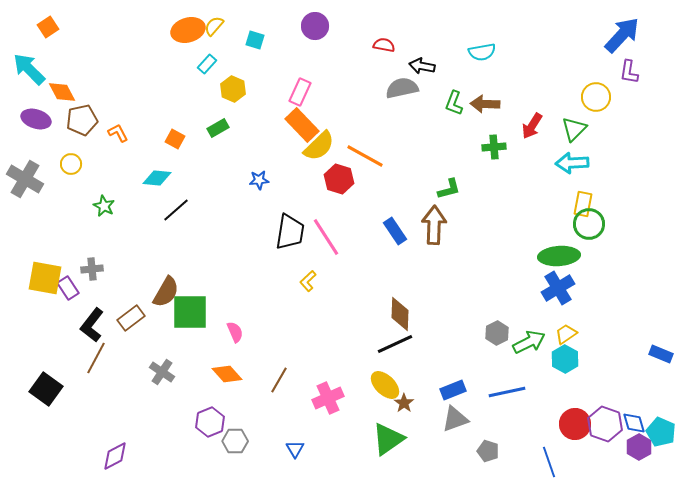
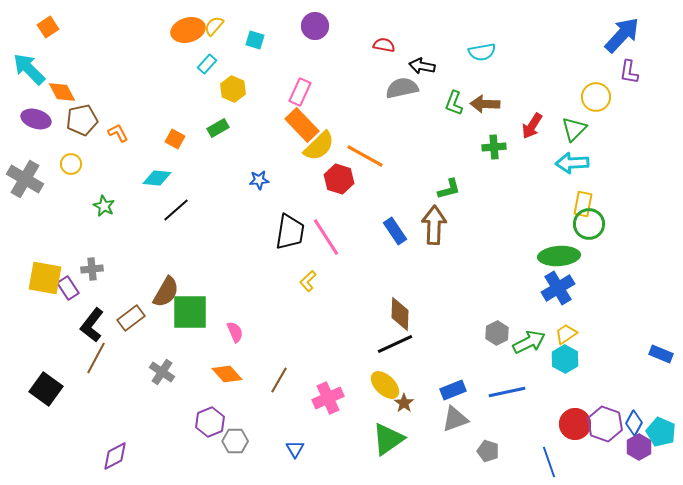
blue diamond at (634, 423): rotated 45 degrees clockwise
